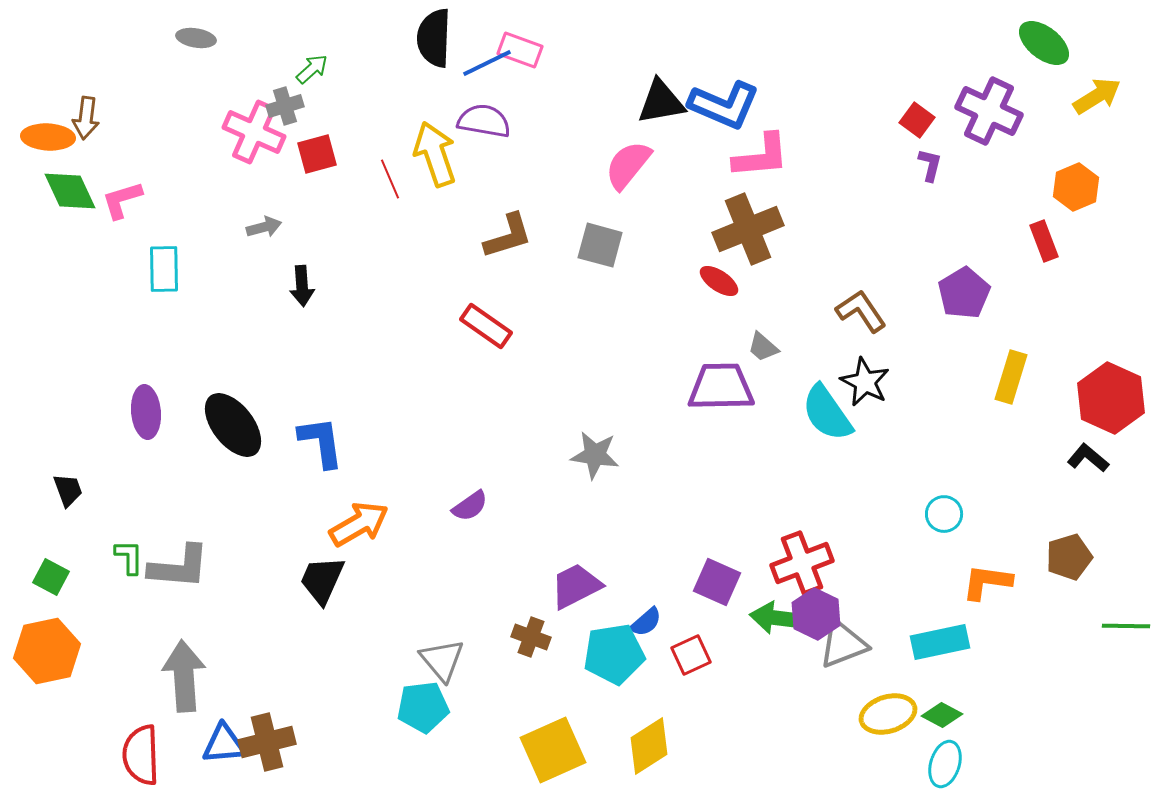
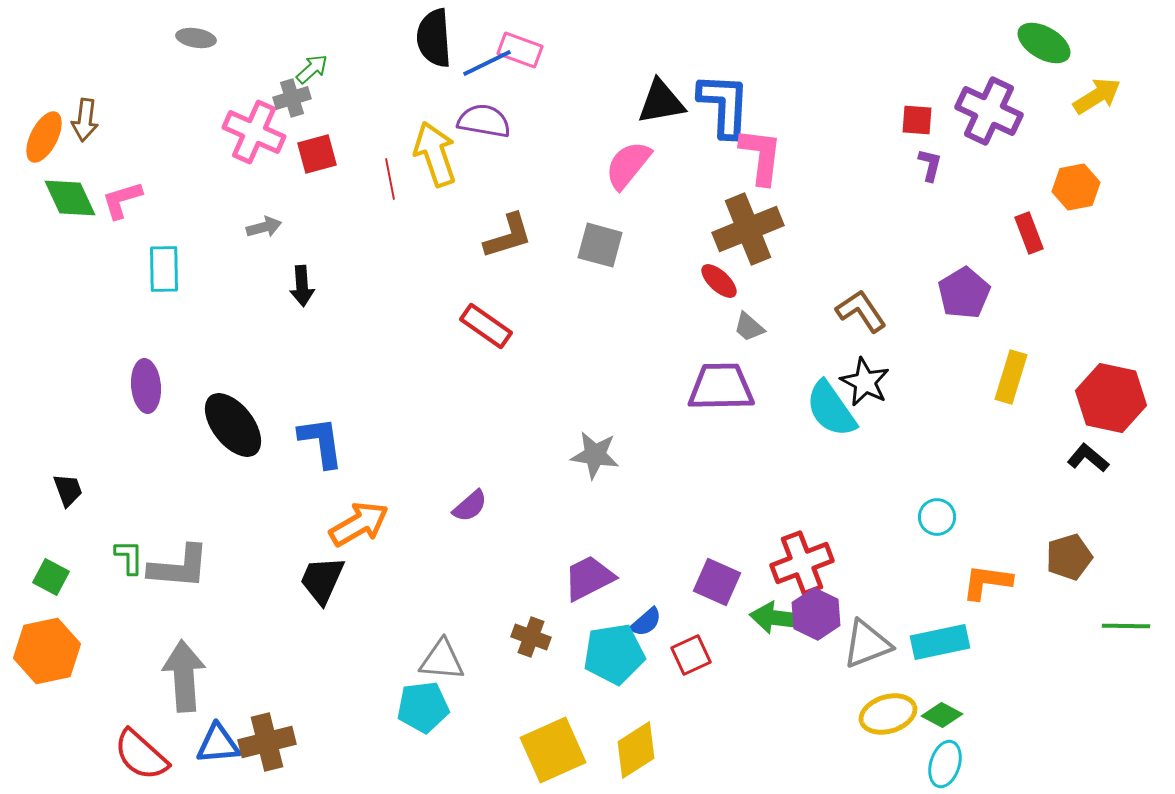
black semicircle at (434, 38): rotated 6 degrees counterclockwise
green ellipse at (1044, 43): rotated 8 degrees counterclockwise
blue L-shape at (724, 105): rotated 110 degrees counterclockwise
gray cross at (285, 106): moved 7 px right, 8 px up
brown arrow at (86, 118): moved 1 px left, 2 px down
red square at (917, 120): rotated 32 degrees counterclockwise
orange ellipse at (48, 137): moved 4 px left; rotated 66 degrees counterclockwise
pink L-shape at (761, 156): rotated 78 degrees counterclockwise
red line at (390, 179): rotated 12 degrees clockwise
orange hexagon at (1076, 187): rotated 12 degrees clockwise
green diamond at (70, 191): moved 7 px down
red rectangle at (1044, 241): moved 15 px left, 8 px up
red ellipse at (719, 281): rotated 9 degrees clockwise
gray trapezoid at (763, 347): moved 14 px left, 20 px up
red hexagon at (1111, 398): rotated 12 degrees counterclockwise
purple ellipse at (146, 412): moved 26 px up
cyan semicircle at (827, 413): moved 4 px right, 4 px up
purple semicircle at (470, 506): rotated 6 degrees counterclockwise
cyan circle at (944, 514): moved 7 px left, 3 px down
purple trapezoid at (576, 586): moved 13 px right, 8 px up
gray triangle at (843, 644): moved 24 px right
gray triangle at (442, 660): rotated 45 degrees counterclockwise
blue triangle at (224, 744): moved 6 px left
yellow diamond at (649, 746): moved 13 px left, 4 px down
red semicircle at (141, 755): rotated 46 degrees counterclockwise
